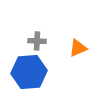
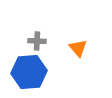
orange triangle: rotated 48 degrees counterclockwise
